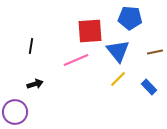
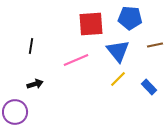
red square: moved 1 px right, 7 px up
brown line: moved 7 px up
